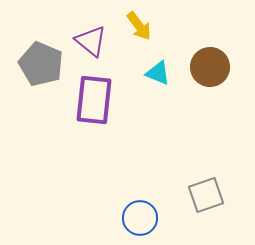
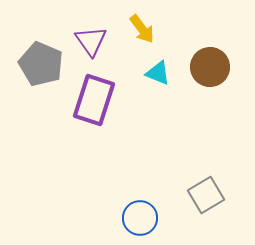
yellow arrow: moved 3 px right, 3 px down
purple triangle: rotated 16 degrees clockwise
purple rectangle: rotated 12 degrees clockwise
gray square: rotated 12 degrees counterclockwise
